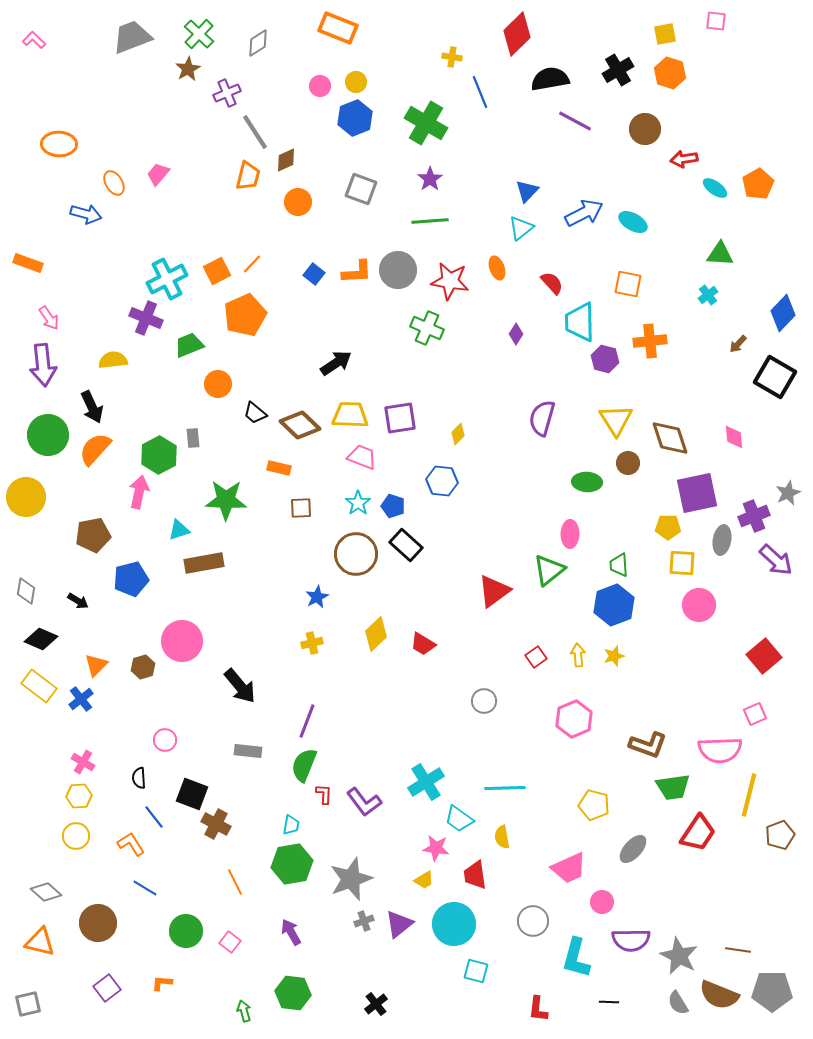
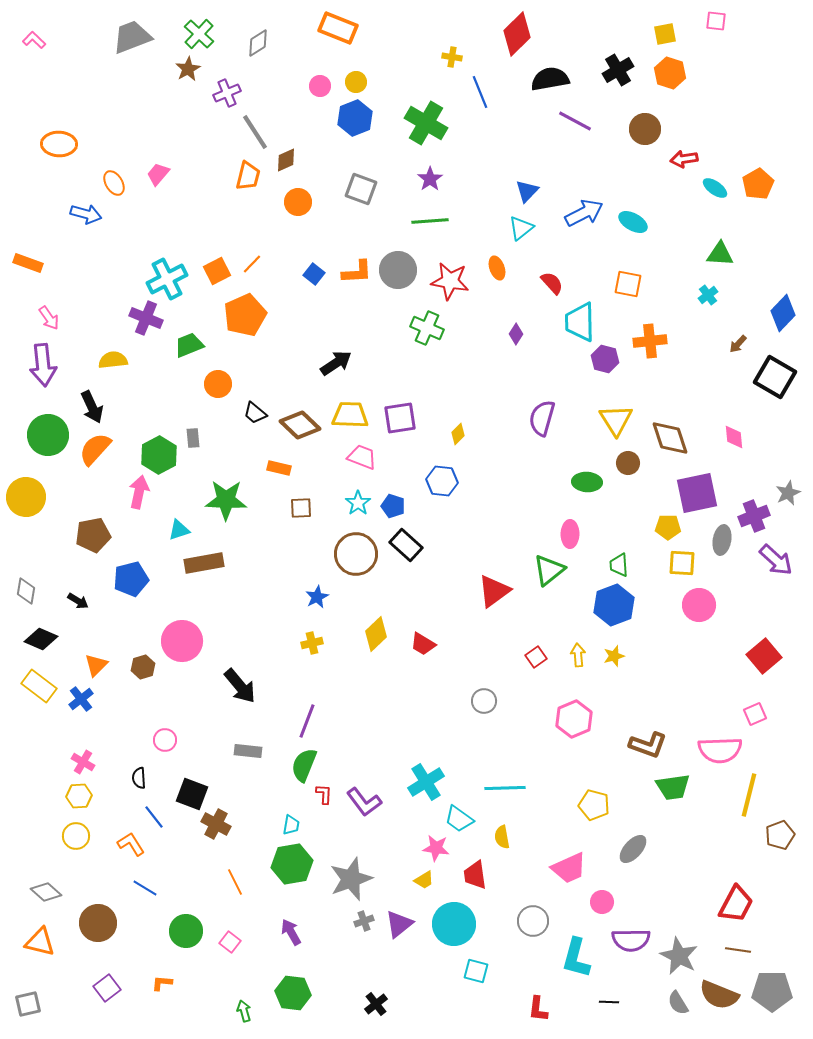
red trapezoid at (698, 833): moved 38 px right, 71 px down; rotated 6 degrees counterclockwise
